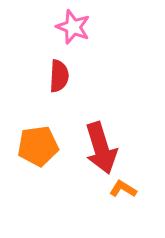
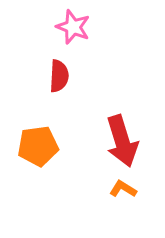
red arrow: moved 21 px right, 7 px up
